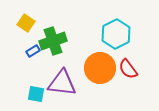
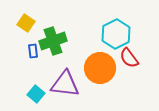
blue rectangle: rotated 64 degrees counterclockwise
red semicircle: moved 1 px right, 11 px up
purple triangle: moved 3 px right, 1 px down
cyan square: rotated 30 degrees clockwise
